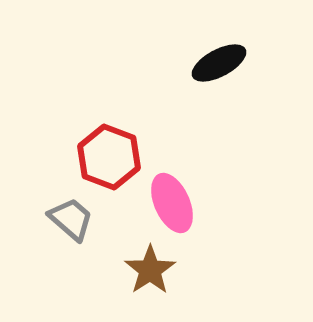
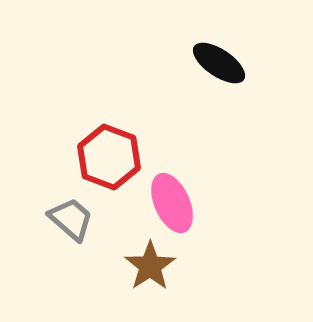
black ellipse: rotated 62 degrees clockwise
brown star: moved 4 px up
